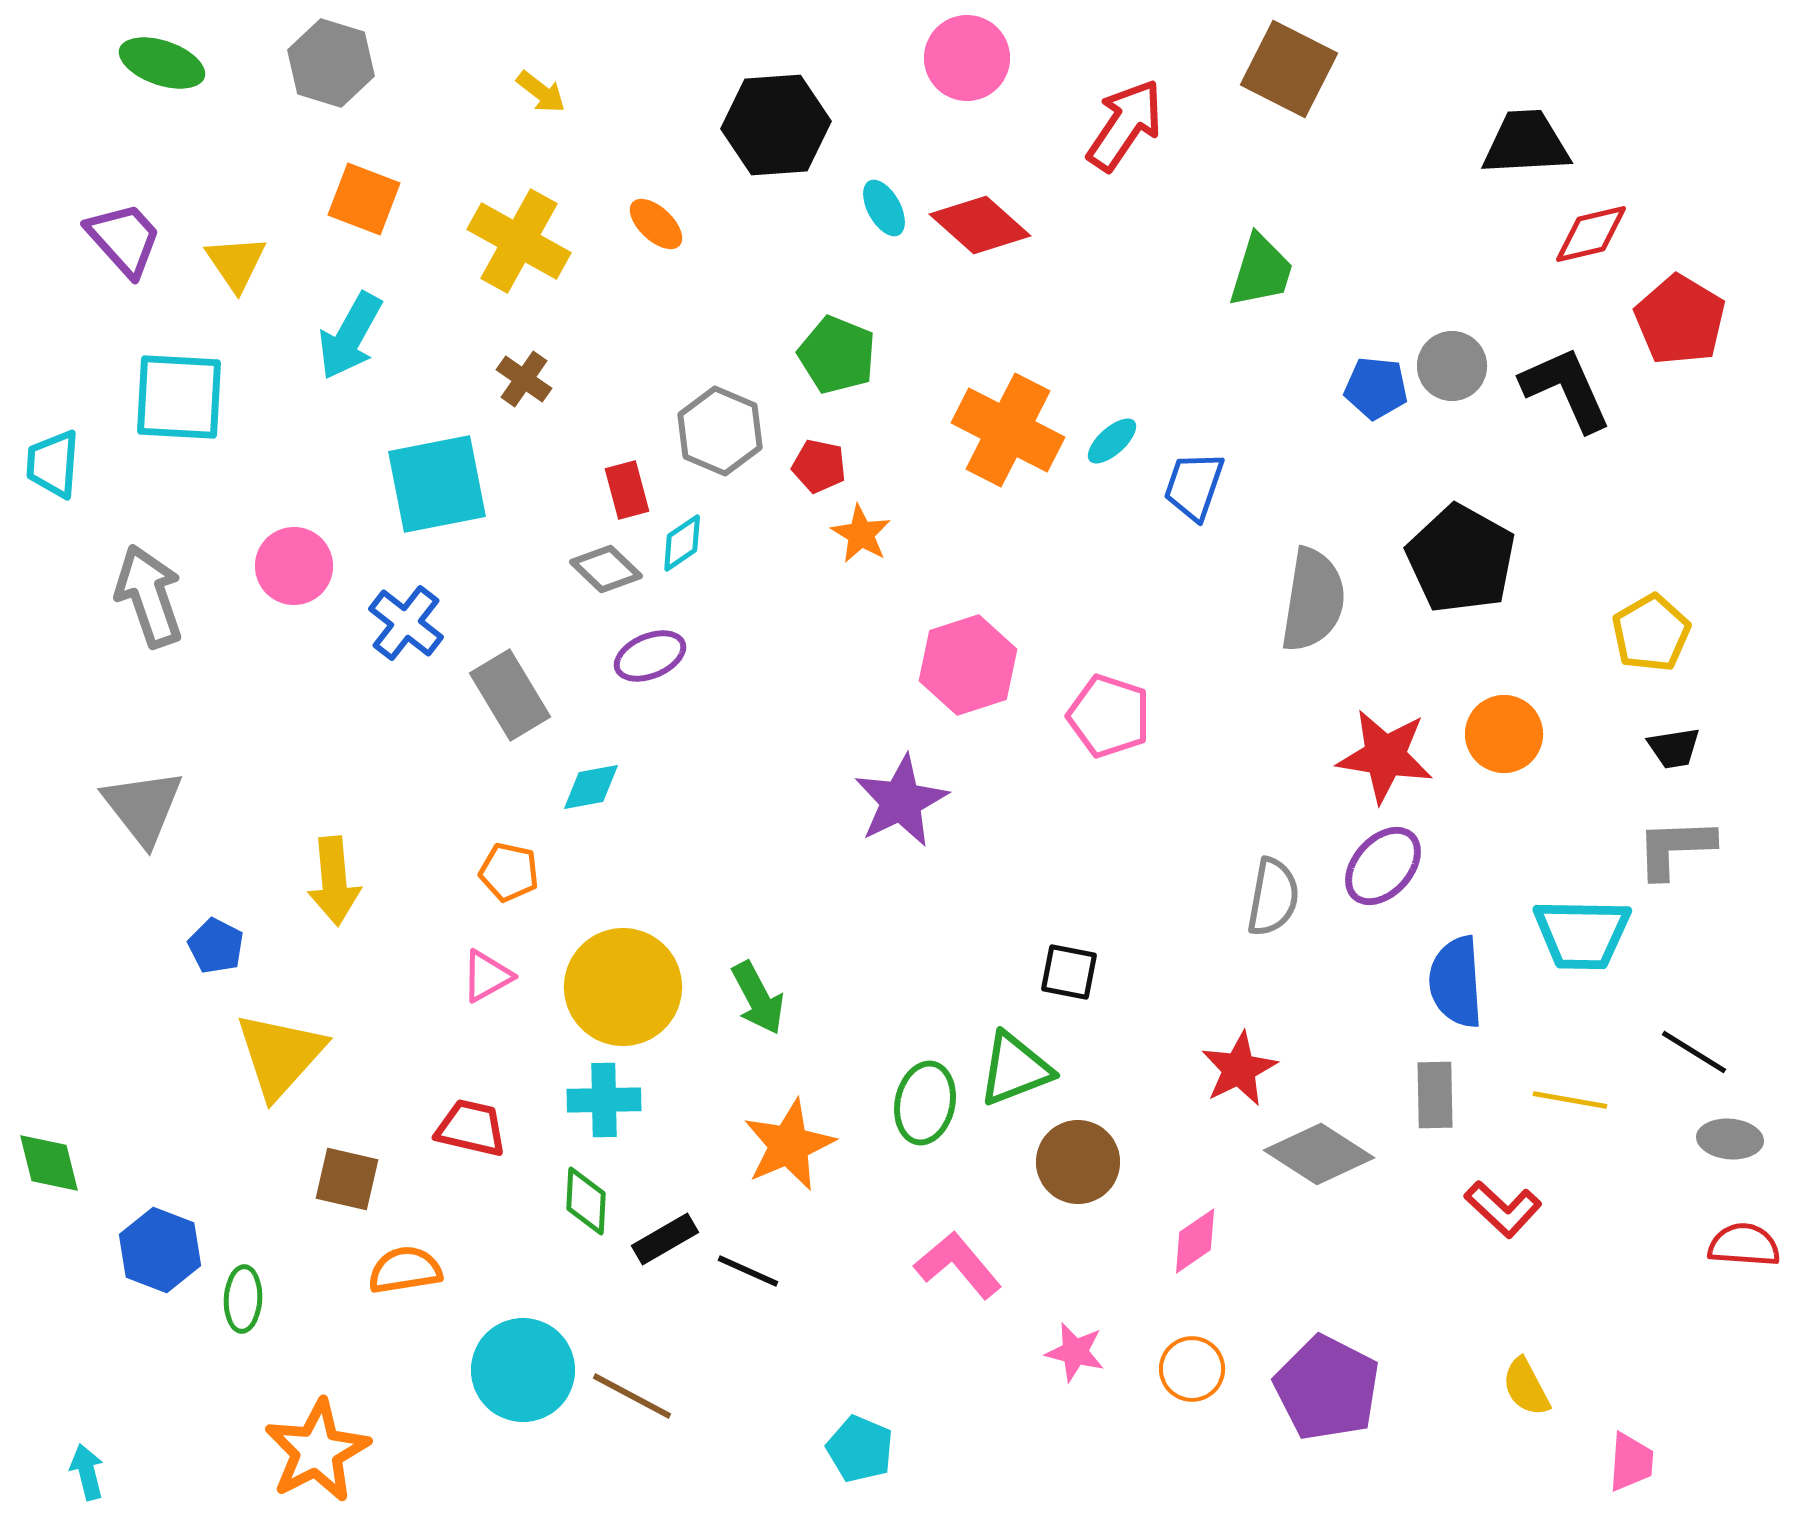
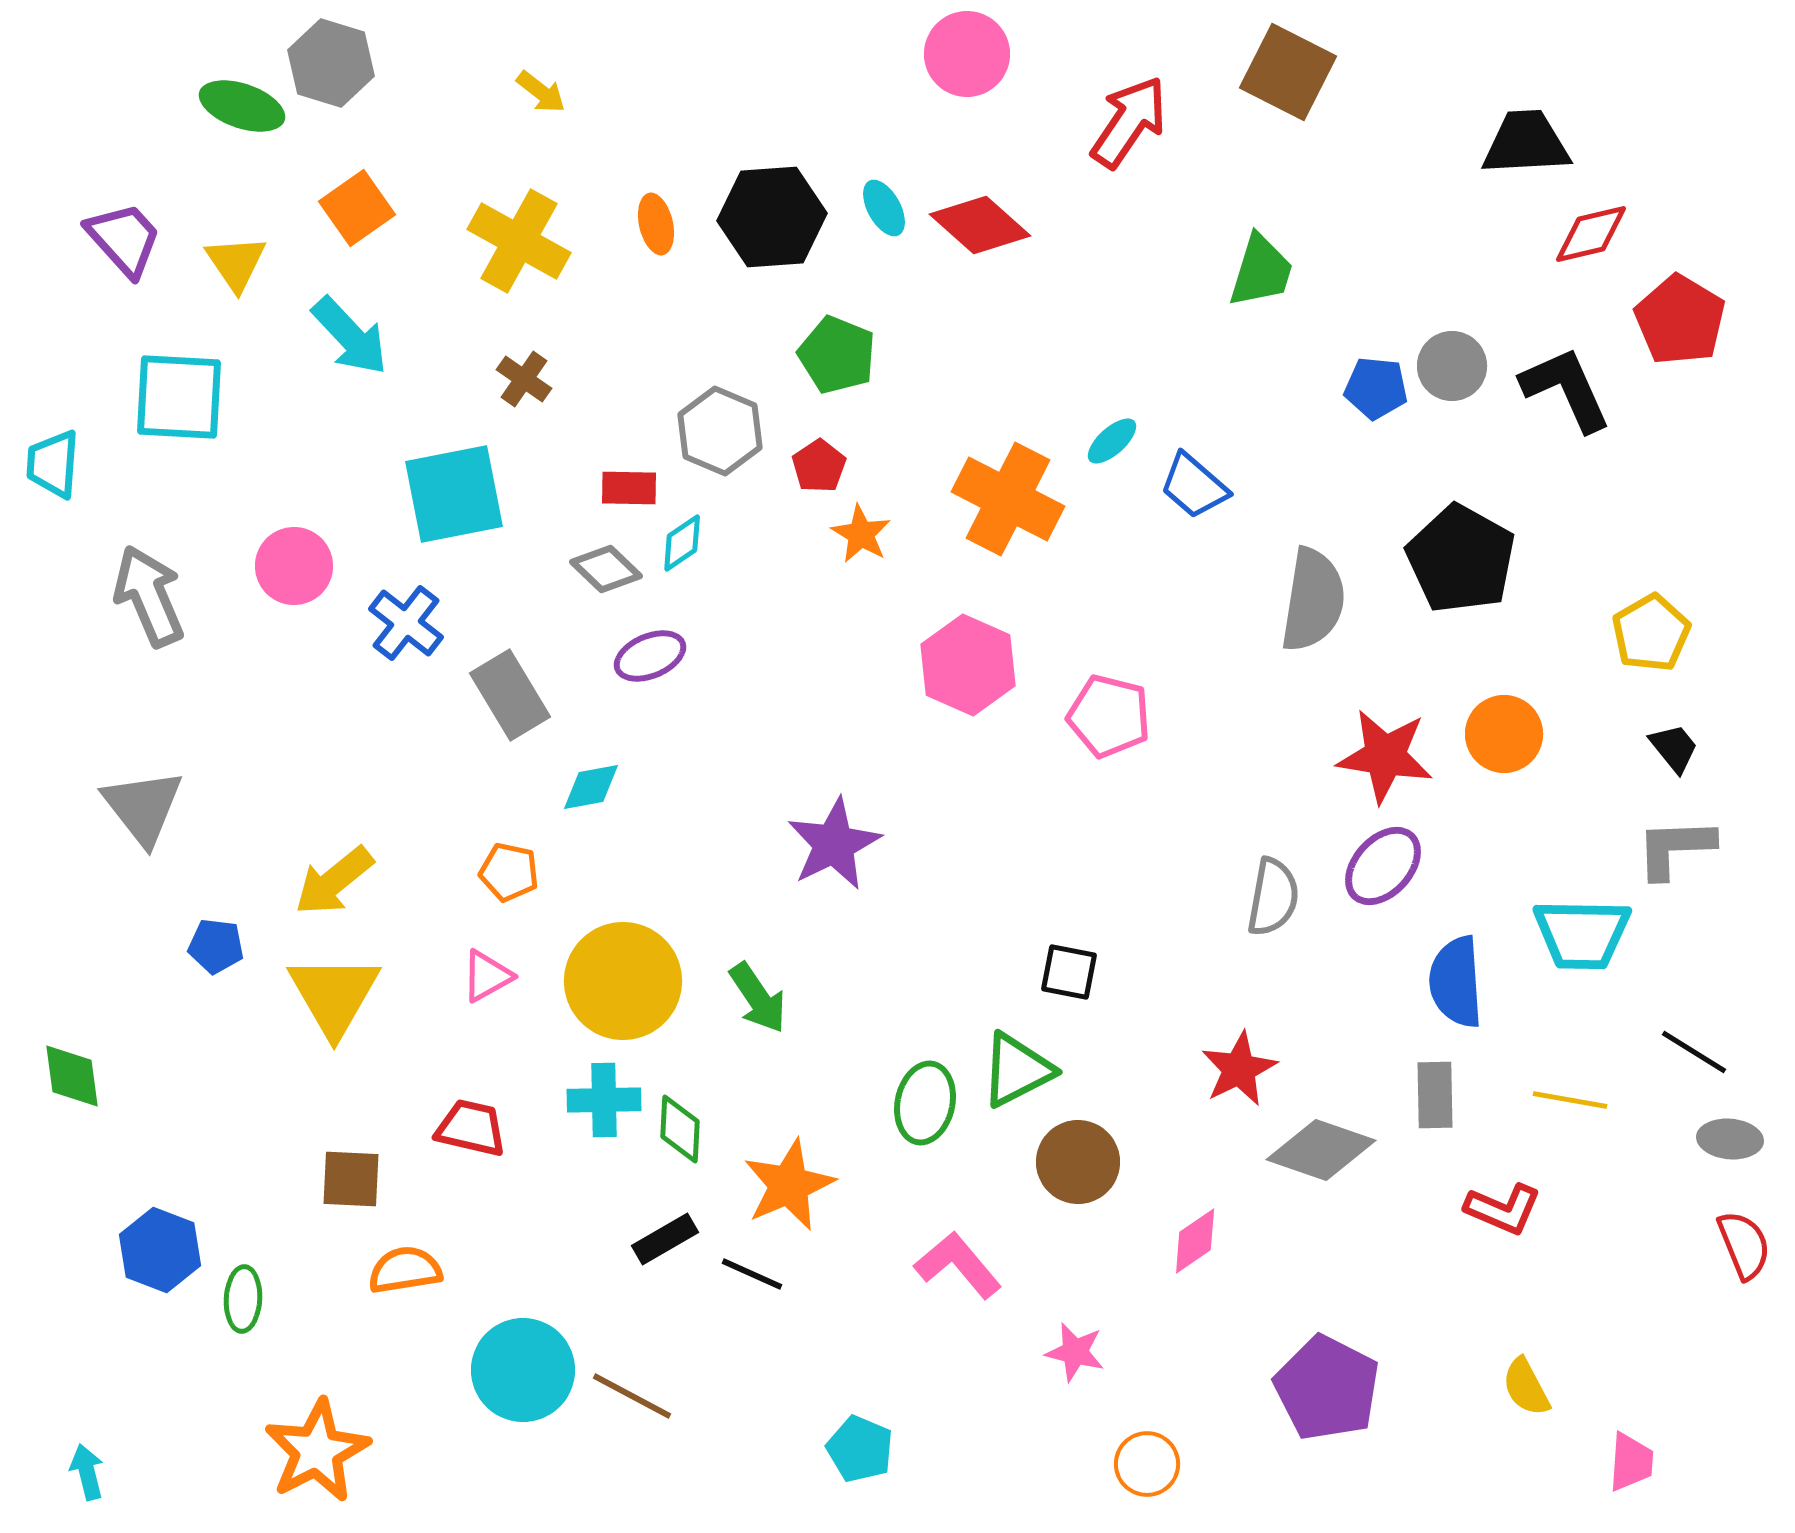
pink circle at (967, 58): moved 4 px up
green ellipse at (162, 63): moved 80 px right, 43 px down
brown square at (1289, 69): moved 1 px left, 3 px down
black hexagon at (776, 125): moved 4 px left, 92 px down
red arrow at (1125, 125): moved 4 px right, 3 px up
orange square at (364, 199): moved 7 px left, 9 px down; rotated 34 degrees clockwise
orange ellipse at (656, 224): rotated 34 degrees clockwise
cyan arrow at (350, 336): rotated 72 degrees counterclockwise
orange cross at (1008, 430): moved 69 px down
red pentagon at (819, 466): rotated 26 degrees clockwise
cyan square at (437, 484): moved 17 px right, 10 px down
blue trapezoid at (1194, 486): rotated 68 degrees counterclockwise
red rectangle at (627, 490): moved 2 px right, 2 px up; rotated 74 degrees counterclockwise
gray arrow at (149, 596): rotated 4 degrees counterclockwise
pink hexagon at (968, 665): rotated 18 degrees counterclockwise
pink pentagon at (1109, 716): rotated 4 degrees counterclockwise
black trapezoid at (1674, 748): rotated 120 degrees counterclockwise
purple star at (901, 801): moved 67 px left, 43 px down
yellow arrow at (334, 881): rotated 56 degrees clockwise
blue pentagon at (216, 946): rotated 20 degrees counterclockwise
yellow circle at (623, 987): moved 6 px up
green arrow at (758, 998): rotated 6 degrees counterclockwise
yellow triangle at (280, 1055): moved 54 px right, 60 px up; rotated 12 degrees counterclockwise
green triangle at (1015, 1069): moved 2 px right, 1 px down; rotated 6 degrees counterclockwise
orange star at (789, 1145): moved 40 px down
gray diamond at (1319, 1154): moved 2 px right, 4 px up; rotated 14 degrees counterclockwise
green diamond at (49, 1163): moved 23 px right, 87 px up; rotated 6 degrees clockwise
brown square at (347, 1179): moved 4 px right; rotated 10 degrees counterclockwise
green diamond at (586, 1201): moved 94 px right, 72 px up
red L-shape at (1503, 1209): rotated 20 degrees counterclockwise
red semicircle at (1744, 1245): rotated 64 degrees clockwise
black line at (748, 1271): moved 4 px right, 3 px down
orange circle at (1192, 1369): moved 45 px left, 95 px down
